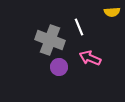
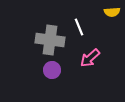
gray cross: rotated 12 degrees counterclockwise
pink arrow: rotated 65 degrees counterclockwise
purple circle: moved 7 px left, 3 px down
